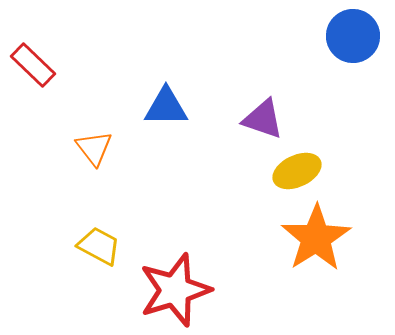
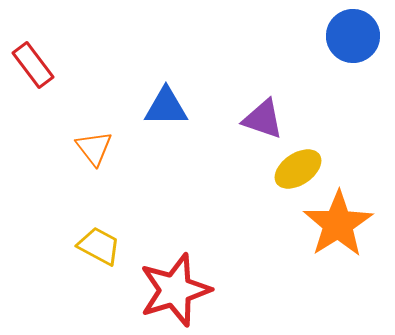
red rectangle: rotated 9 degrees clockwise
yellow ellipse: moved 1 px right, 2 px up; rotated 9 degrees counterclockwise
orange star: moved 22 px right, 14 px up
